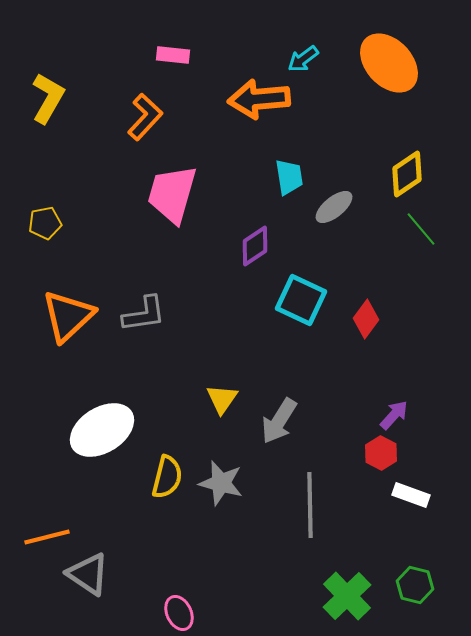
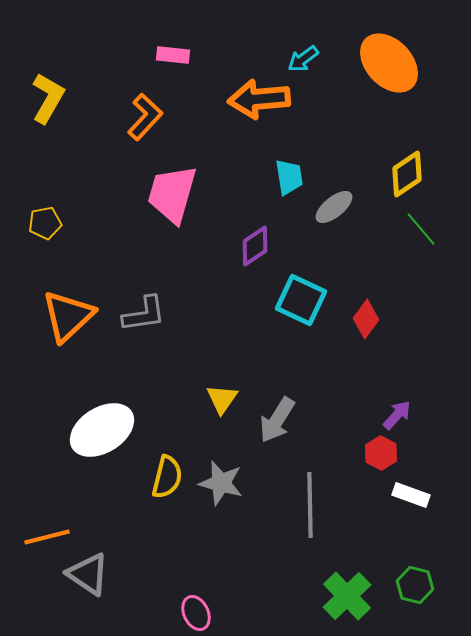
purple arrow: moved 3 px right
gray arrow: moved 2 px left, 1 px up
pink ellipse: moved 17 px right
